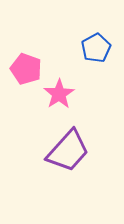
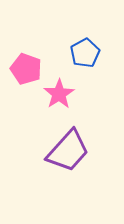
blue pentagon: moved 11 px left, 5 px down
